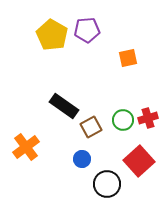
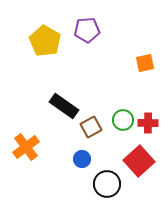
yellow pentagon: moved 7 px left, 6 px down
orange square: moved 17 px right, 5 px down
red cross: moved 5 px down; rotated 18 degrees clockwise
